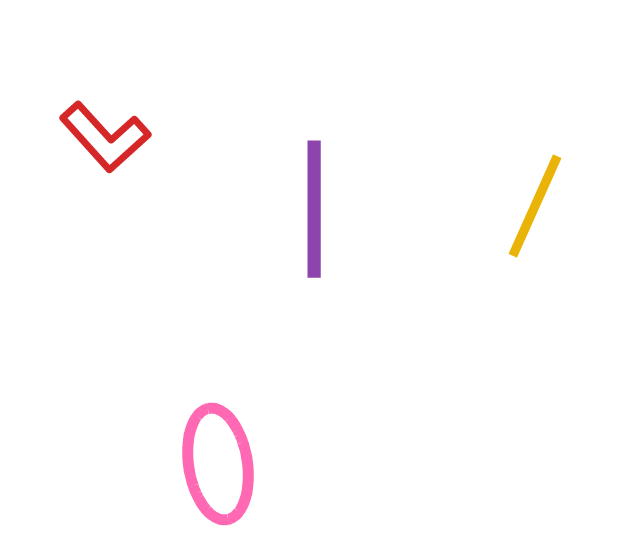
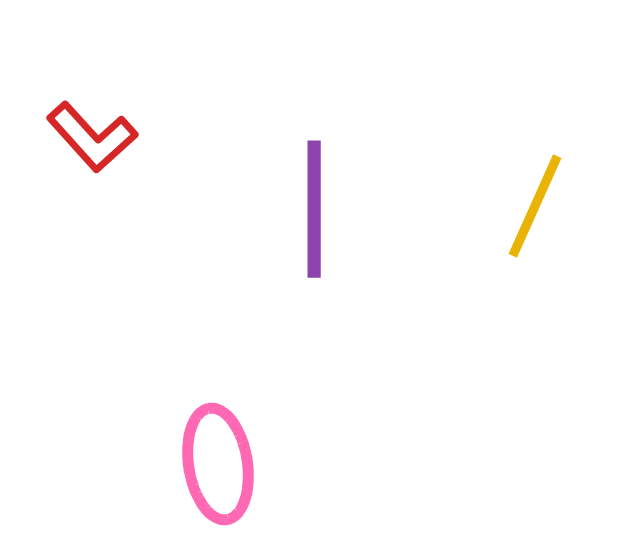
red L-shape: moved 13 px left
